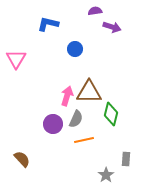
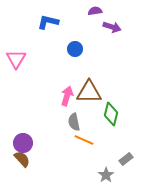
blue L-shape: moved 2 px up
gray semicircle: moved 2 px left, 3 px down; rotated 144 degrees clockwise
purple circle: moved 30 px left, 19 px down
orange line: rotated 36 degrees clockwise
gray rectangle: rotated 48 degrees clockwise
